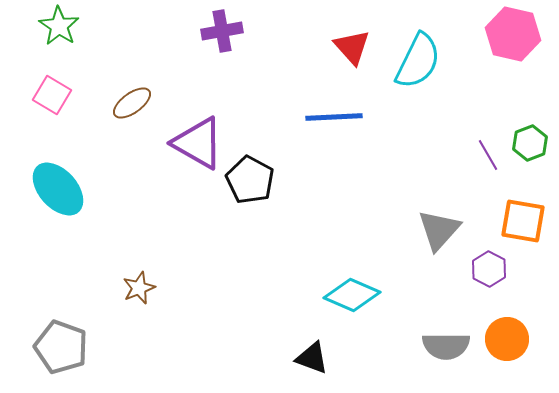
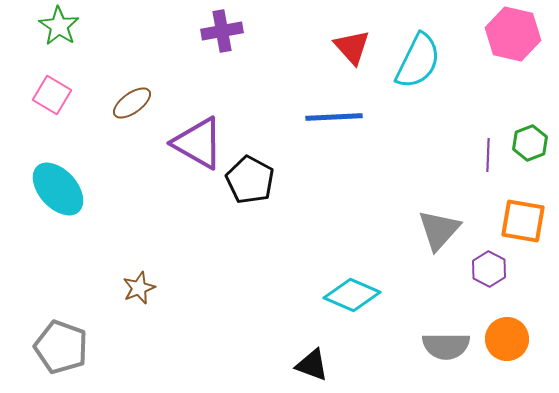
purple line: rotated 32 degrees clockwise
black triangle: moved 7 px down
